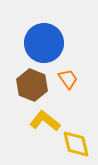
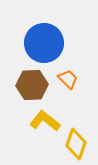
orange trapezoid: rotated 10 degrees counterclockwise
brown hexagon: rotated 24 degrees counterclockwise
yellow diamond: rotated 32 degrees clockwise
